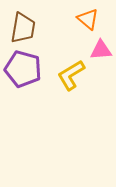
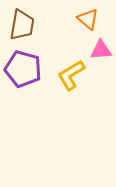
brown trapezoid: moved 1 px left, 3 px up
